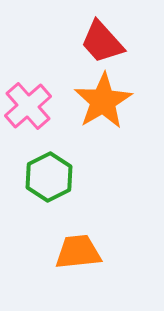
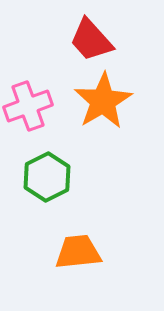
red trapezoid: moved 11 px left, 2 px up
pink cross: rotated 21 degrees clockwise
green hexagon: moved 2 px left
